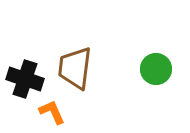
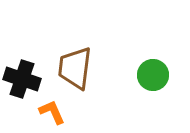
green circle: moved 3 px left, 6 px down
black cross: moved 3 px left
